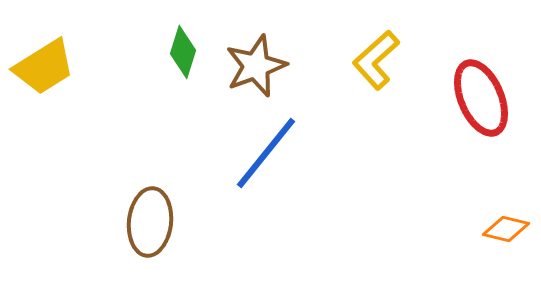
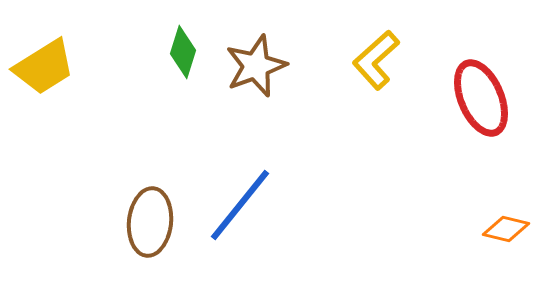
blue line: moved 26 px left, 52 px down
